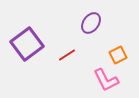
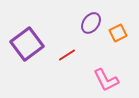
orange square: moved 22 px up
